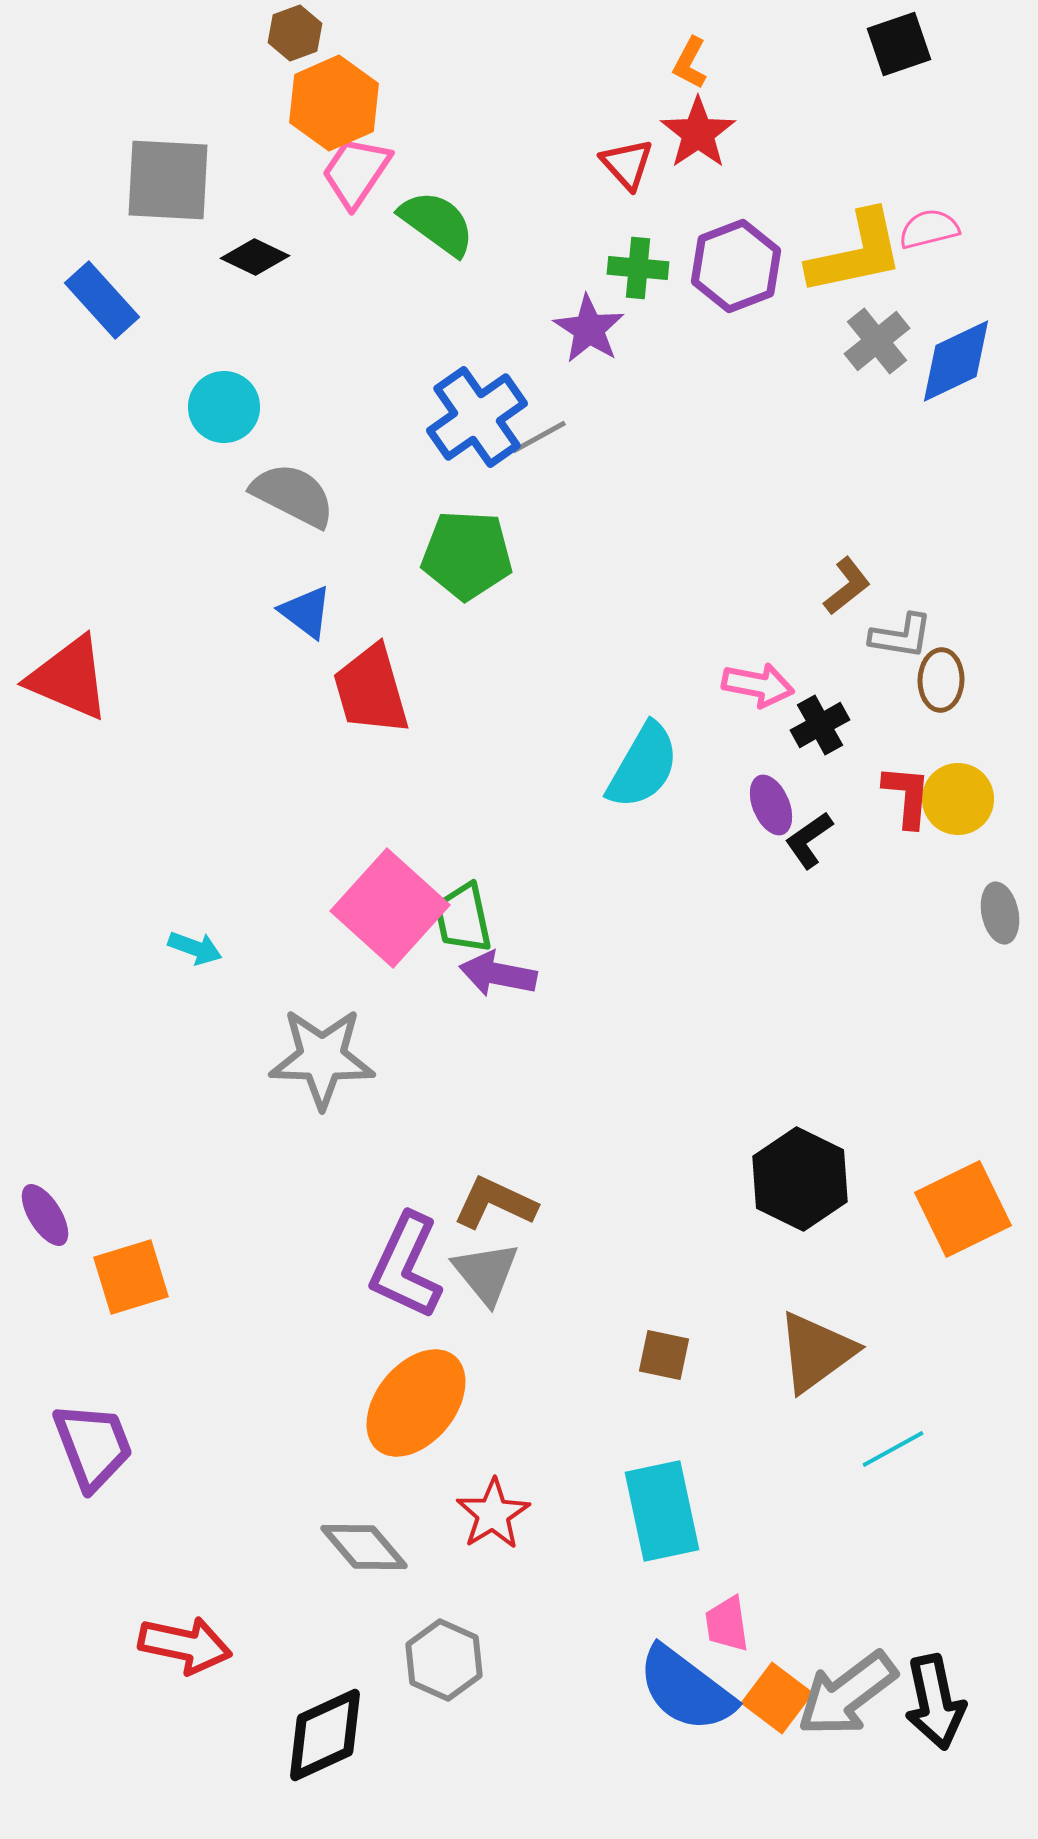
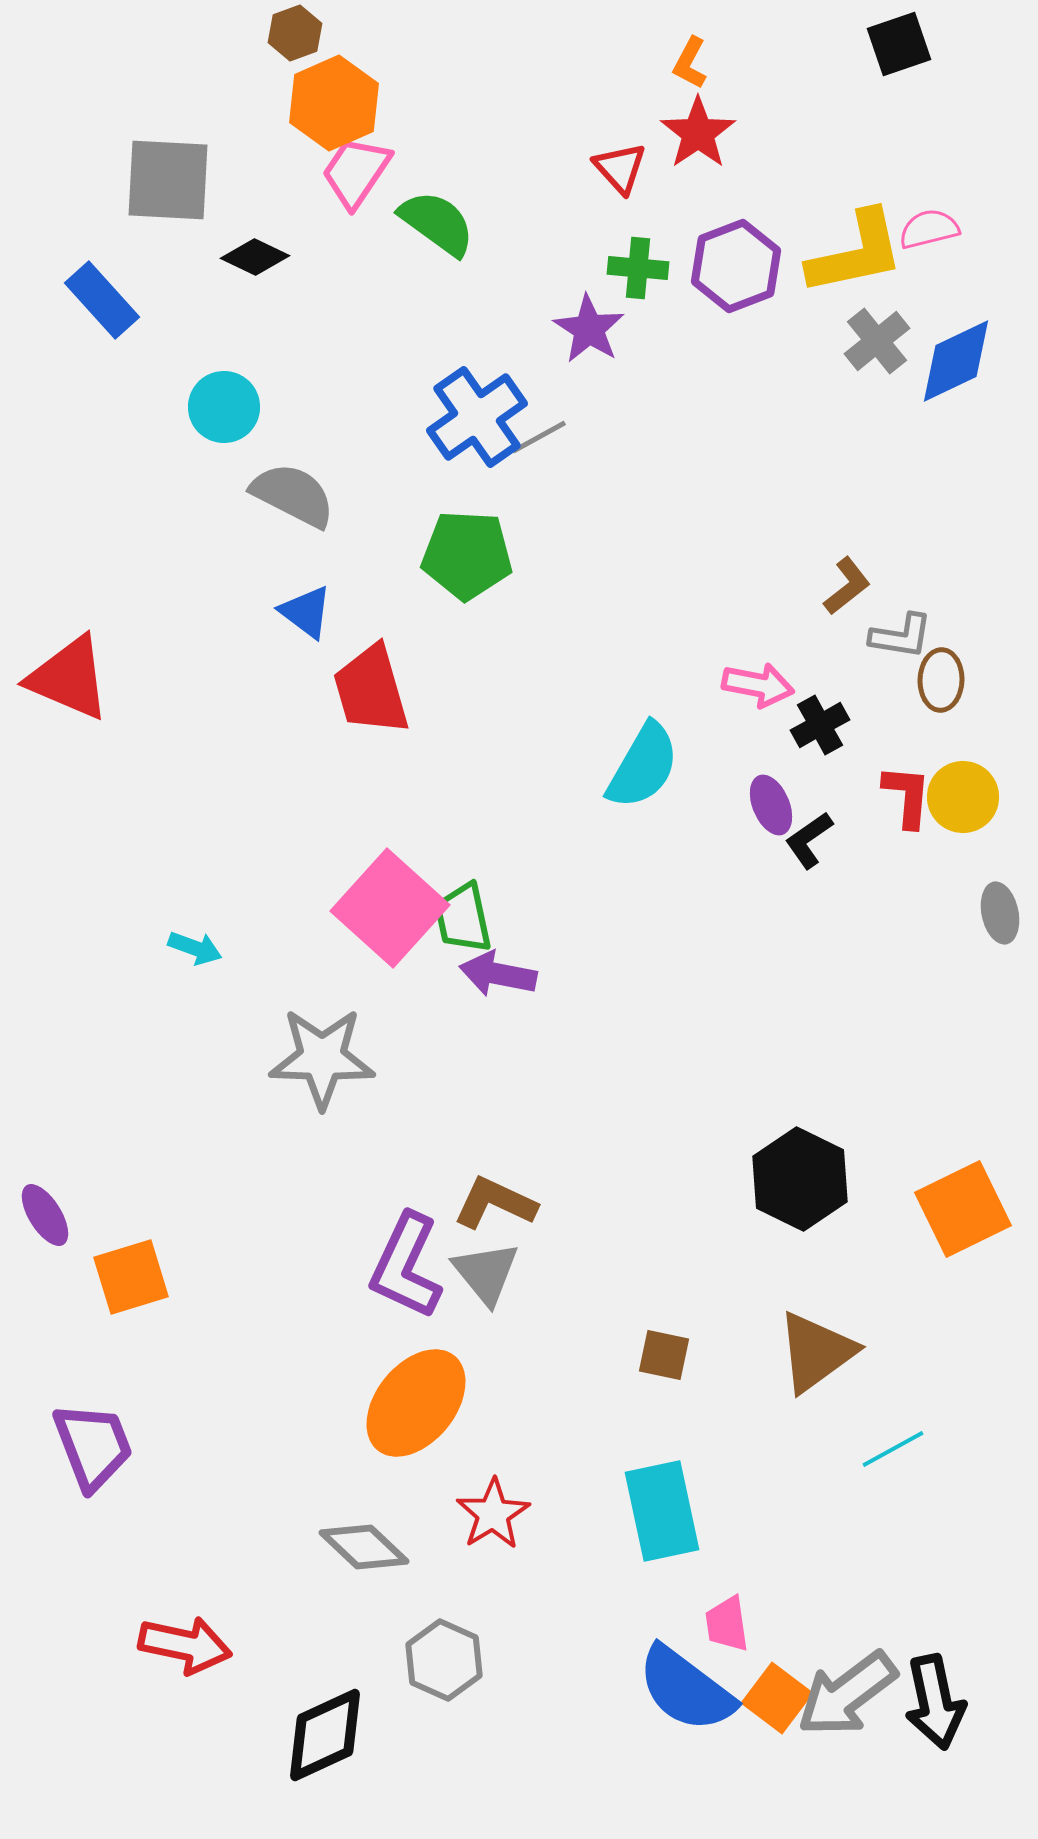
red triangle at (627, 164): moved 7 px left, 4 px down
yellow circle at (958, 799): moved 5 px right, 2 px up
gray diamond at (364, 1547): rotated 6 degrees counterclockwise
